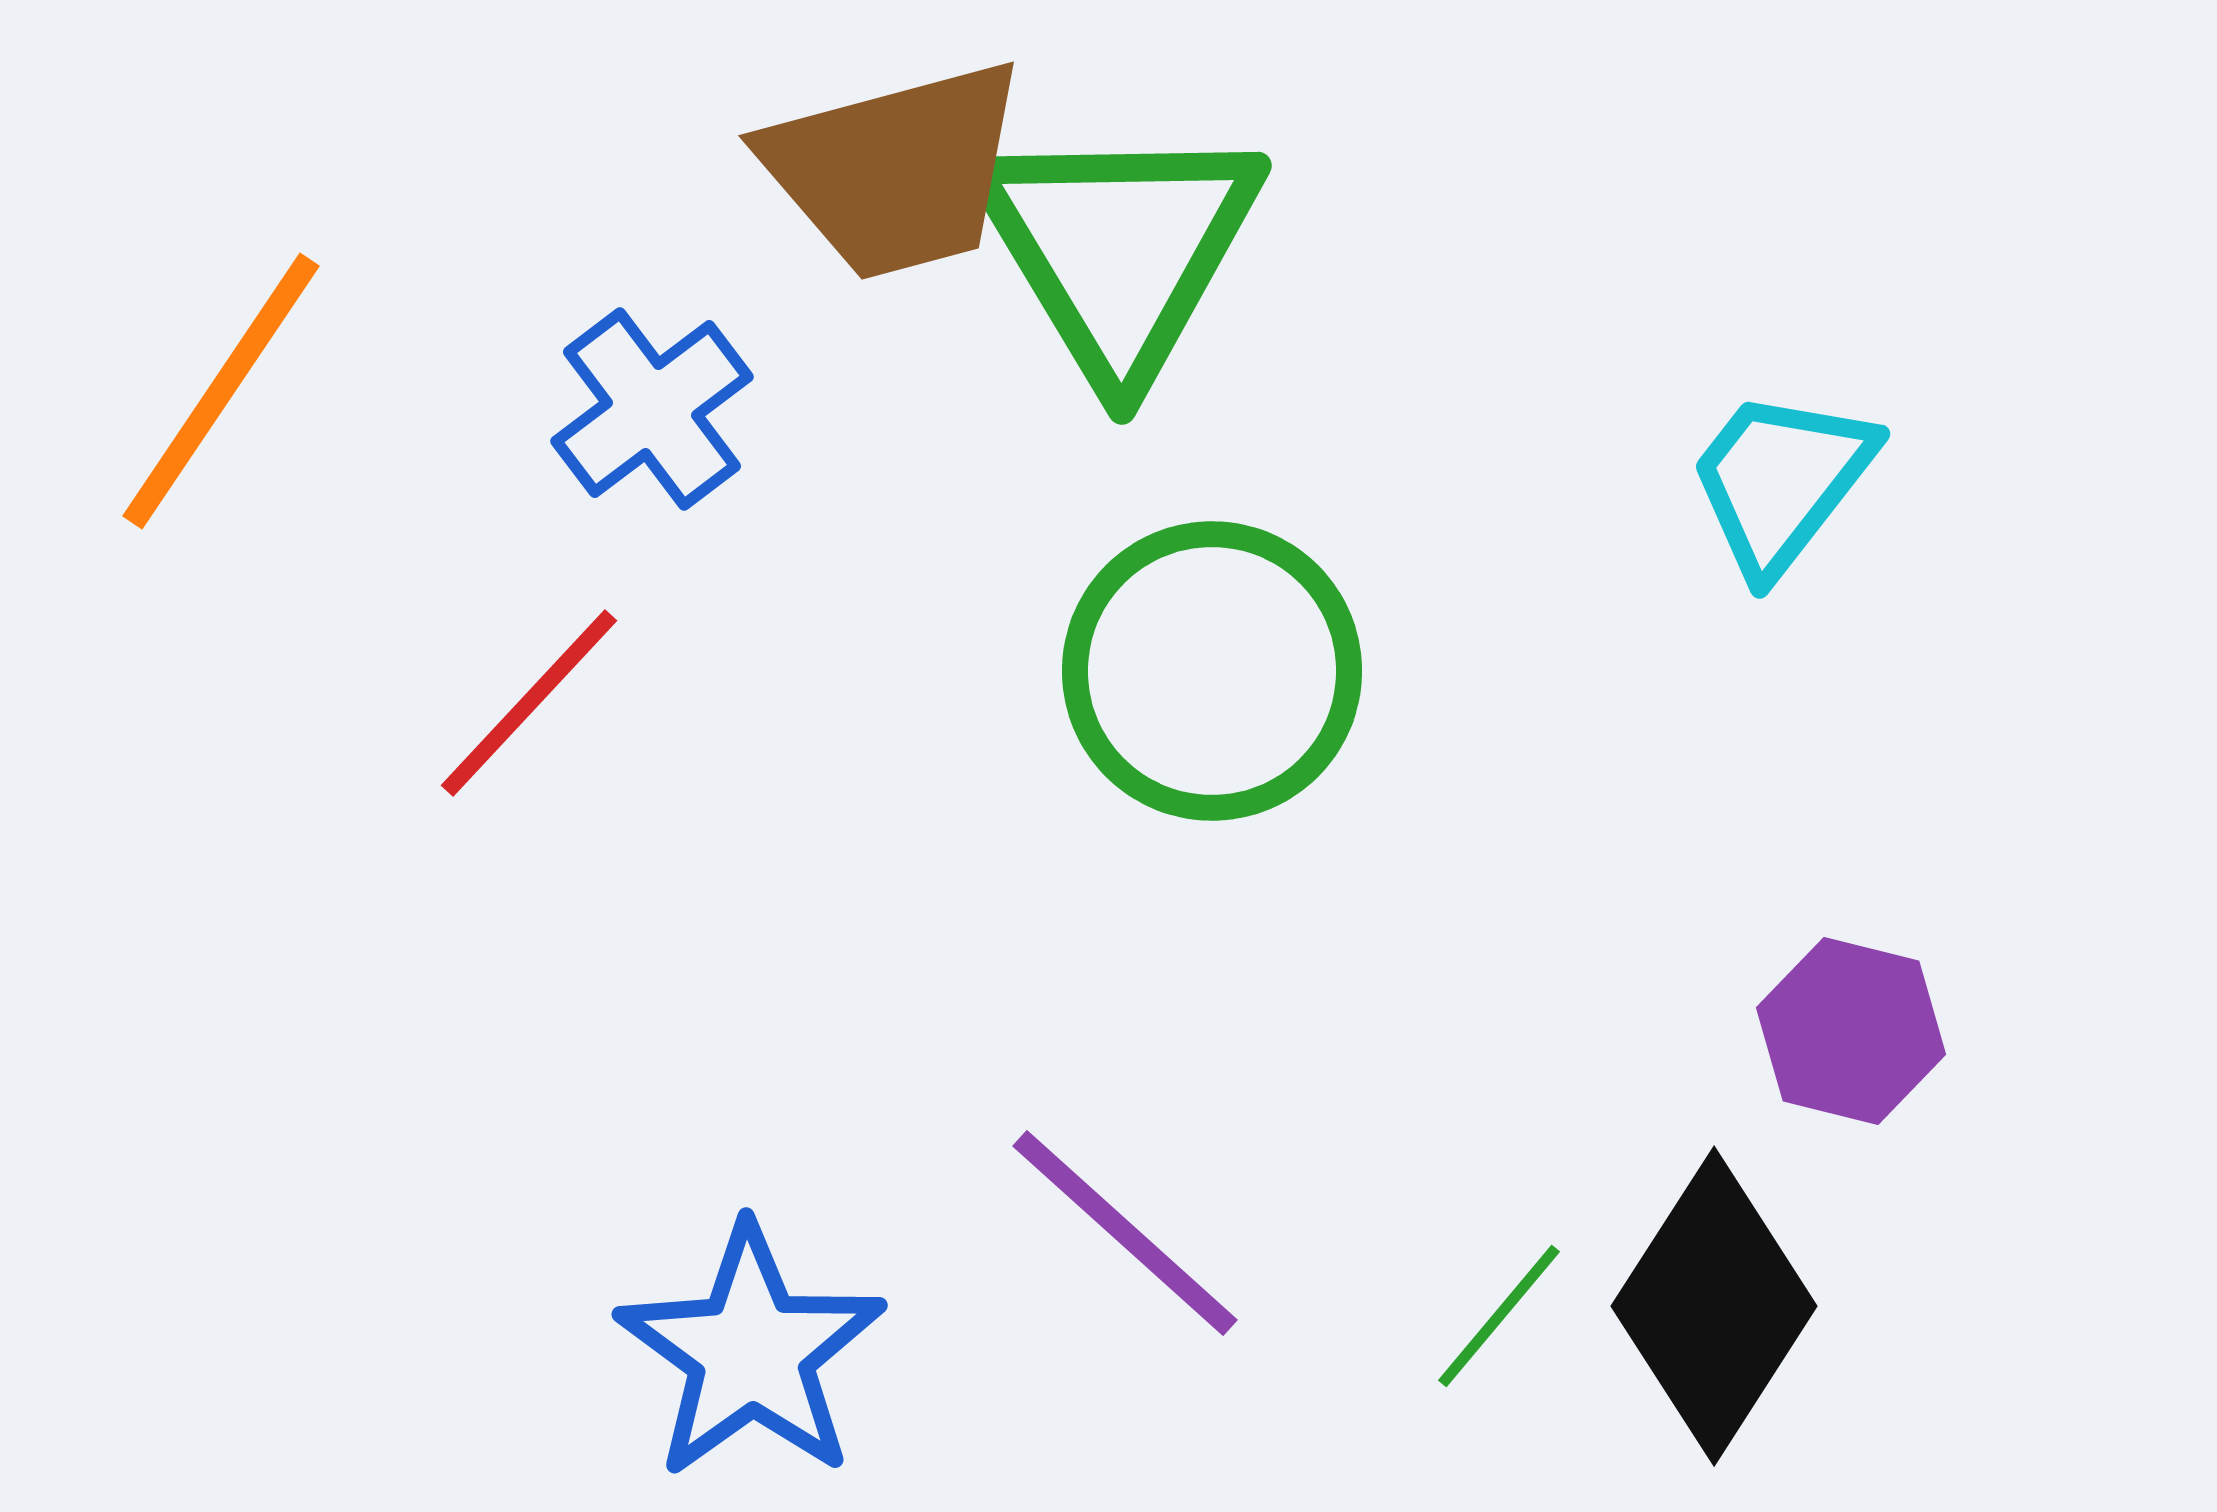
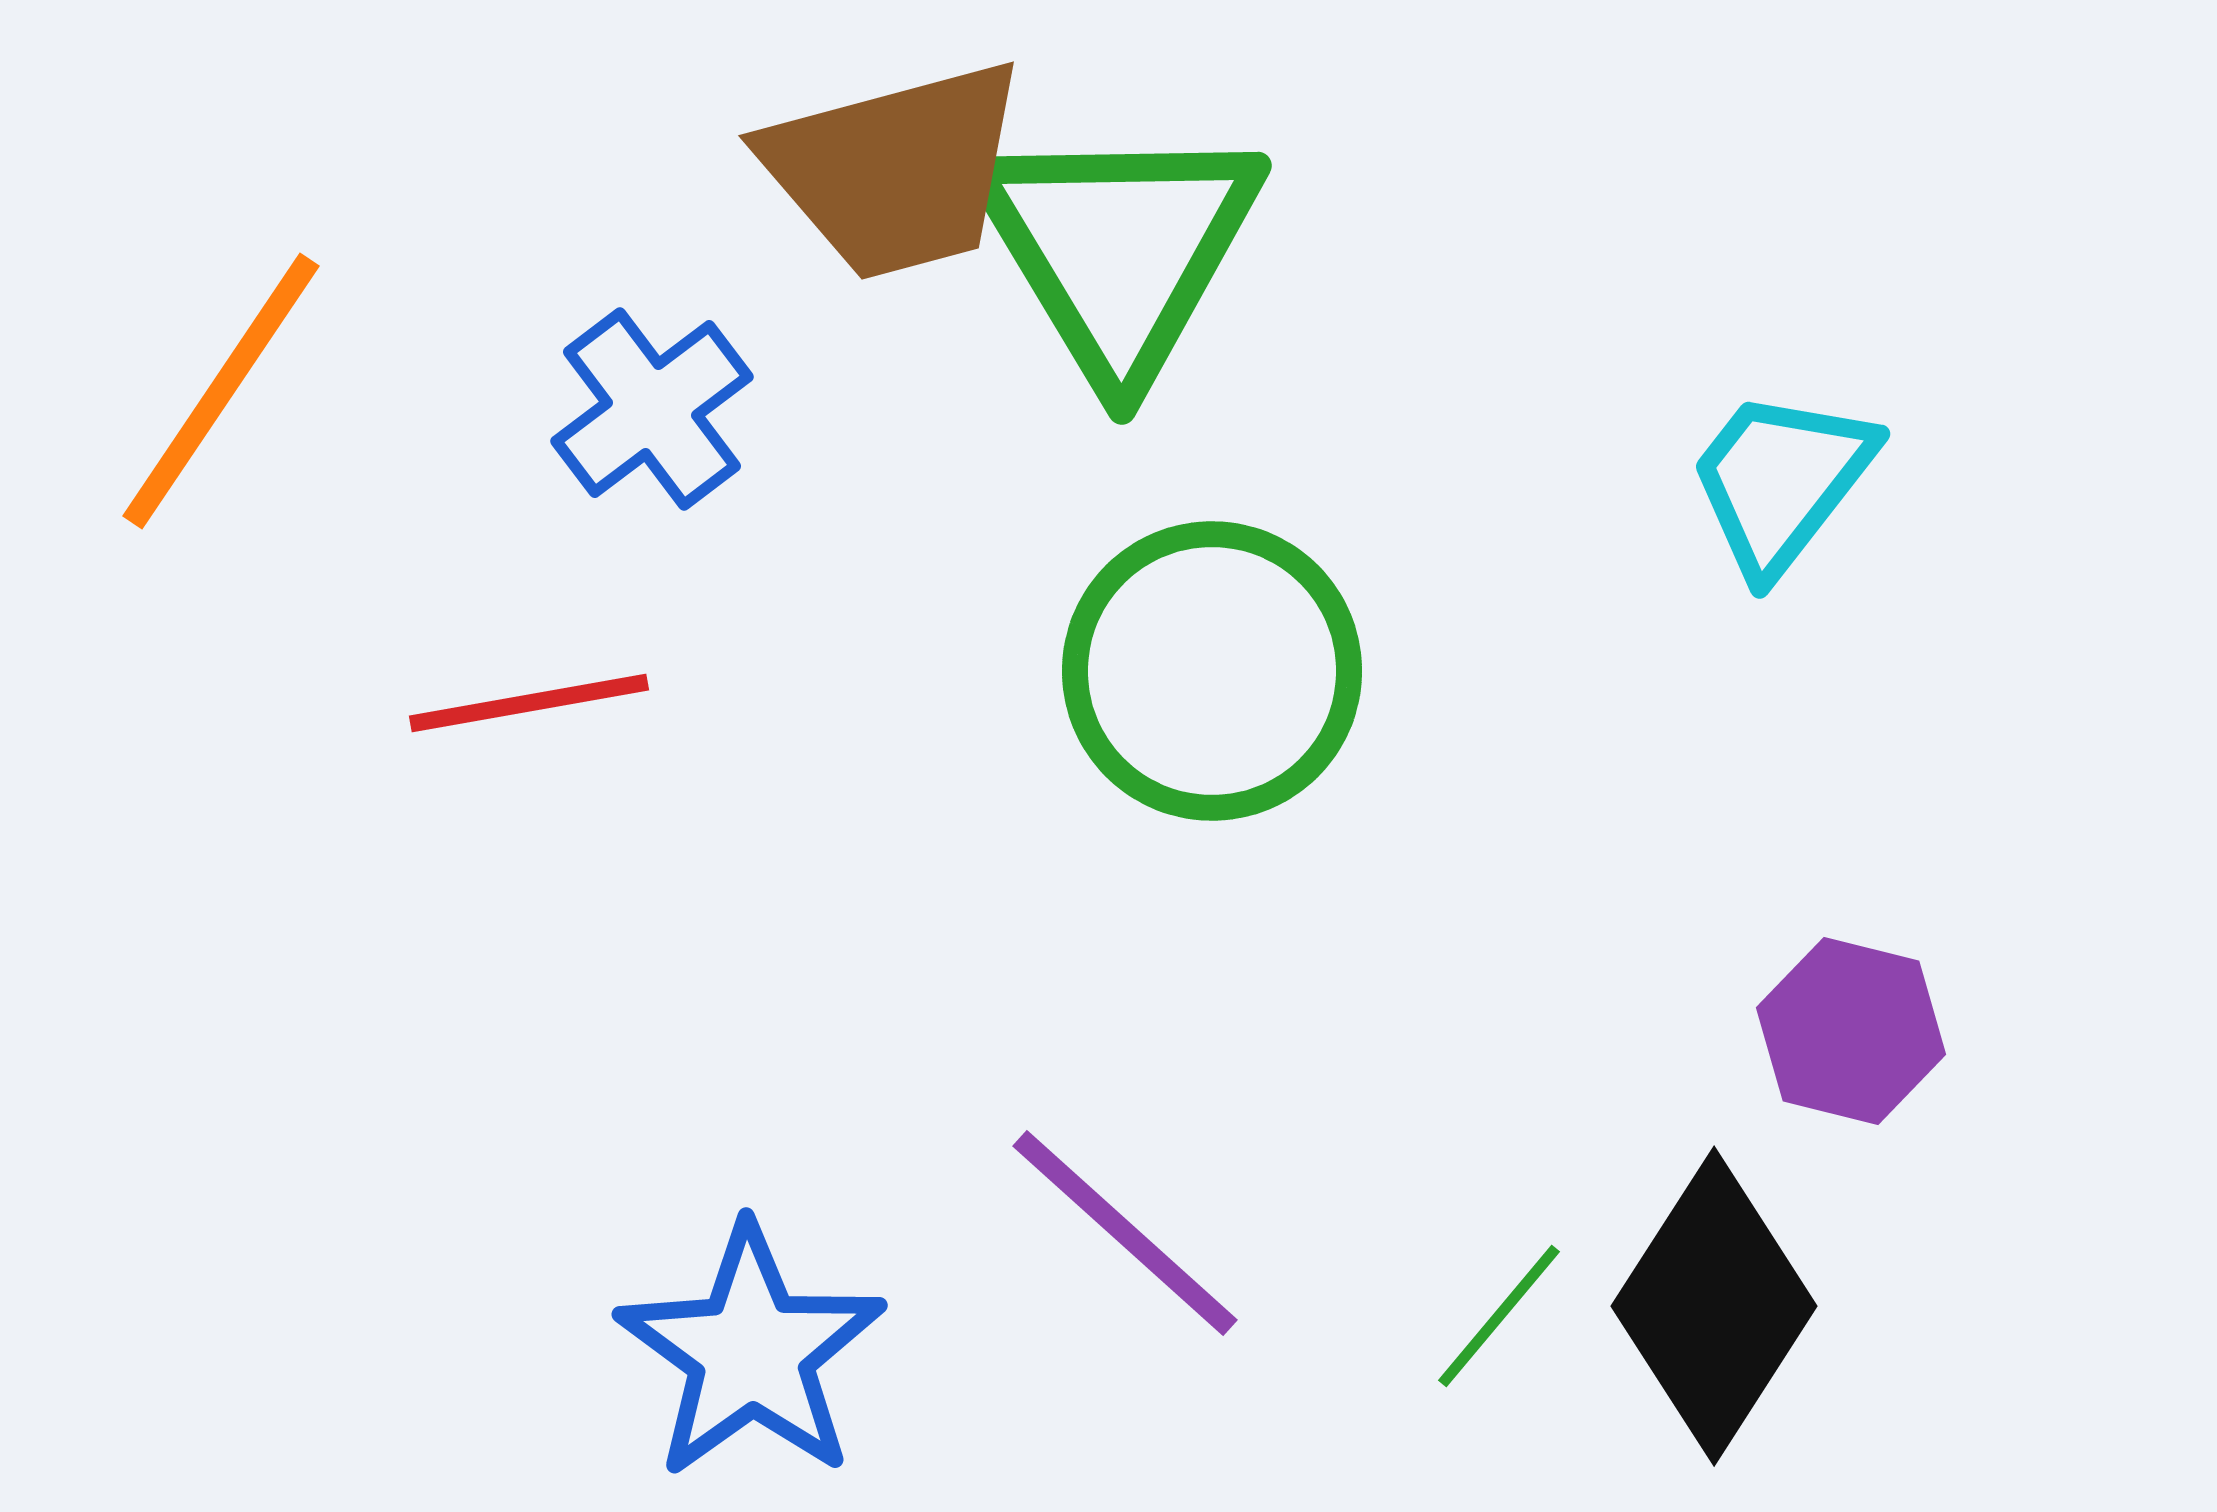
red line: rotated 37 degrees clockwise
